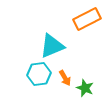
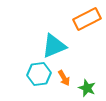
cyan triangle: moved 2 px right
orange arrow: moved 1 px left
green star: moved 2 px right
